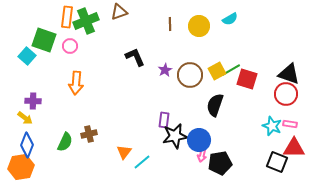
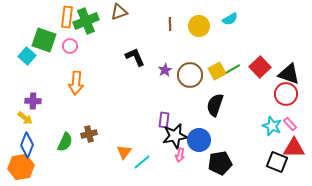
red square: moved 13 px right, 12 px up; rotated 30 degrees clockwise
pink rectangle: rotated 40 degrees clockwise
pink arrow: moved 22 px left
